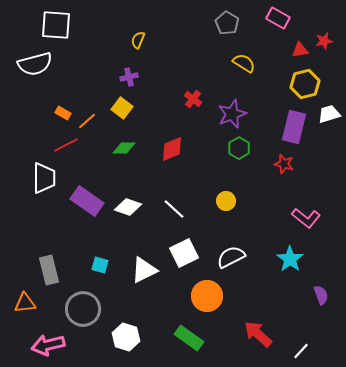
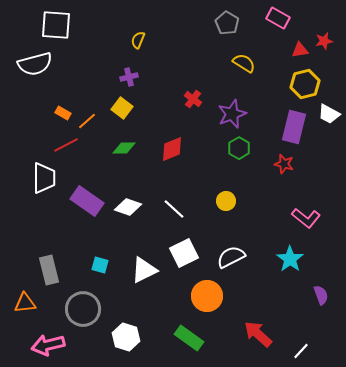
white trapezoid at (329, 114): rotated 135 degrees counterclockwise
